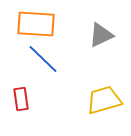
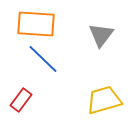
gray triangle: rotated 28 degrees counterclockwise
red rectangle: moved 1 px down; rotated 45 degrees clockwise
